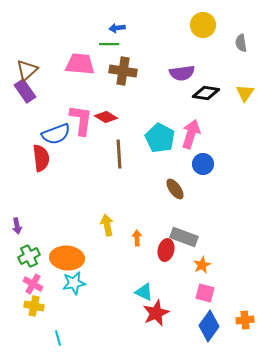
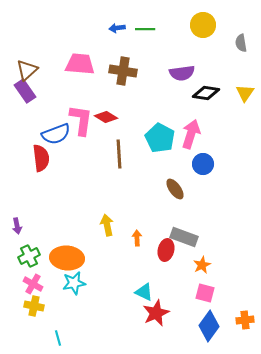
green line: moved 36 px right, 15 px up
